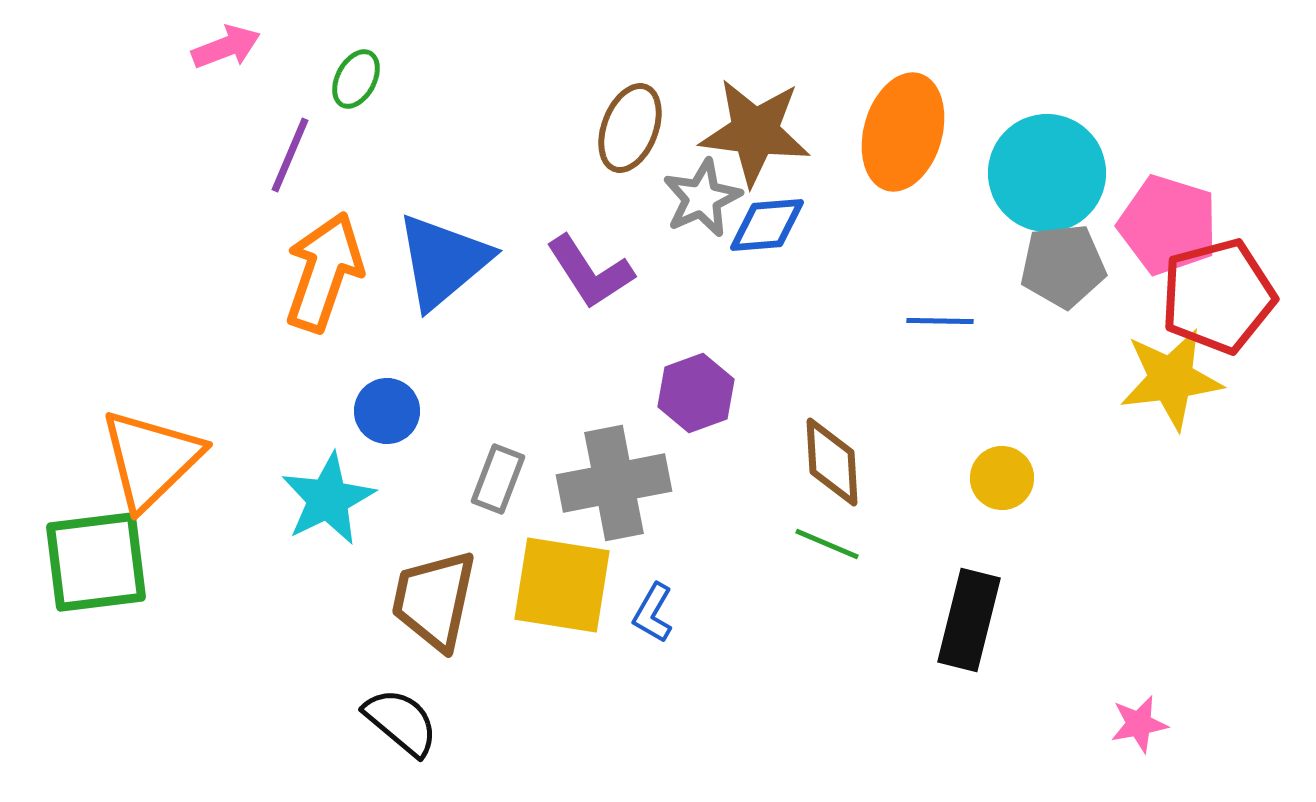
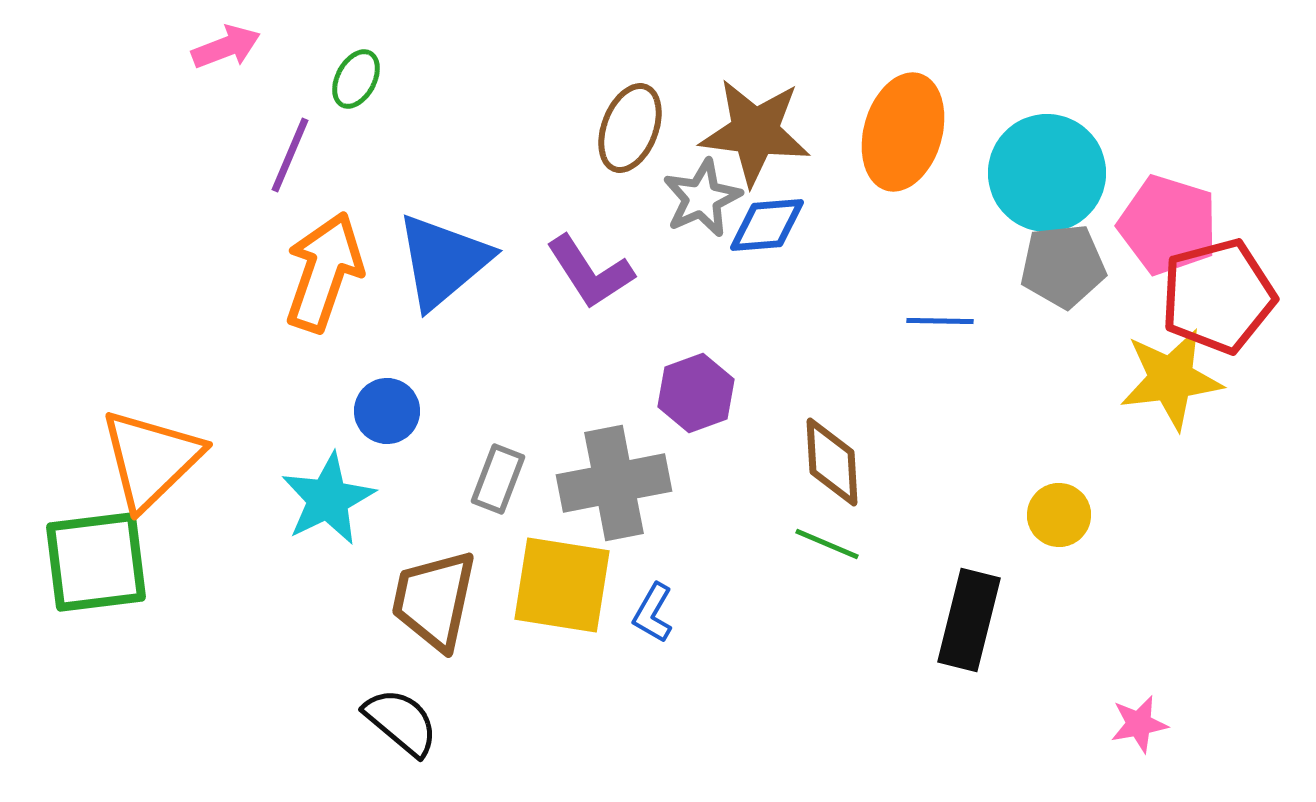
yellow circle: moved 57 px right, 37 px down
